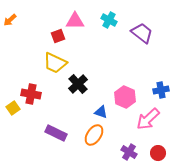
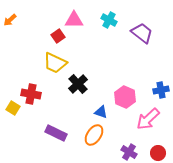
pink triangle: moved 1 px left, 1 px up
red square: rotated 16 degrees counterclockwise
yellow square: rotated 24 degrees counterclockwise
